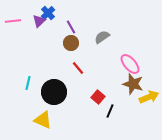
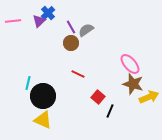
gray semicircle: moved 16 px left, 7 px up
red line: moved 6 px down; rotated 24 degrees counterclockwise
black circle: moved 11 px left, 4 px down
